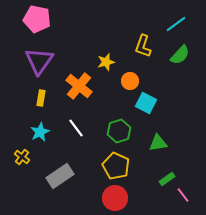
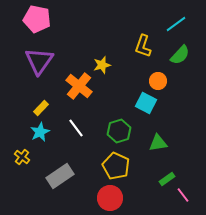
yellow star: moved 4 px left, 3 px down
orange circle: moved 28 px right
yellow rectangle: moved 10 px down; rotated 35 degrees clockwise
red circle: moved 5 px left
